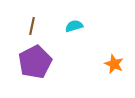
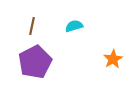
orange star: moved 1 px left, 5 px up; rotated 18 degrees clockwise
